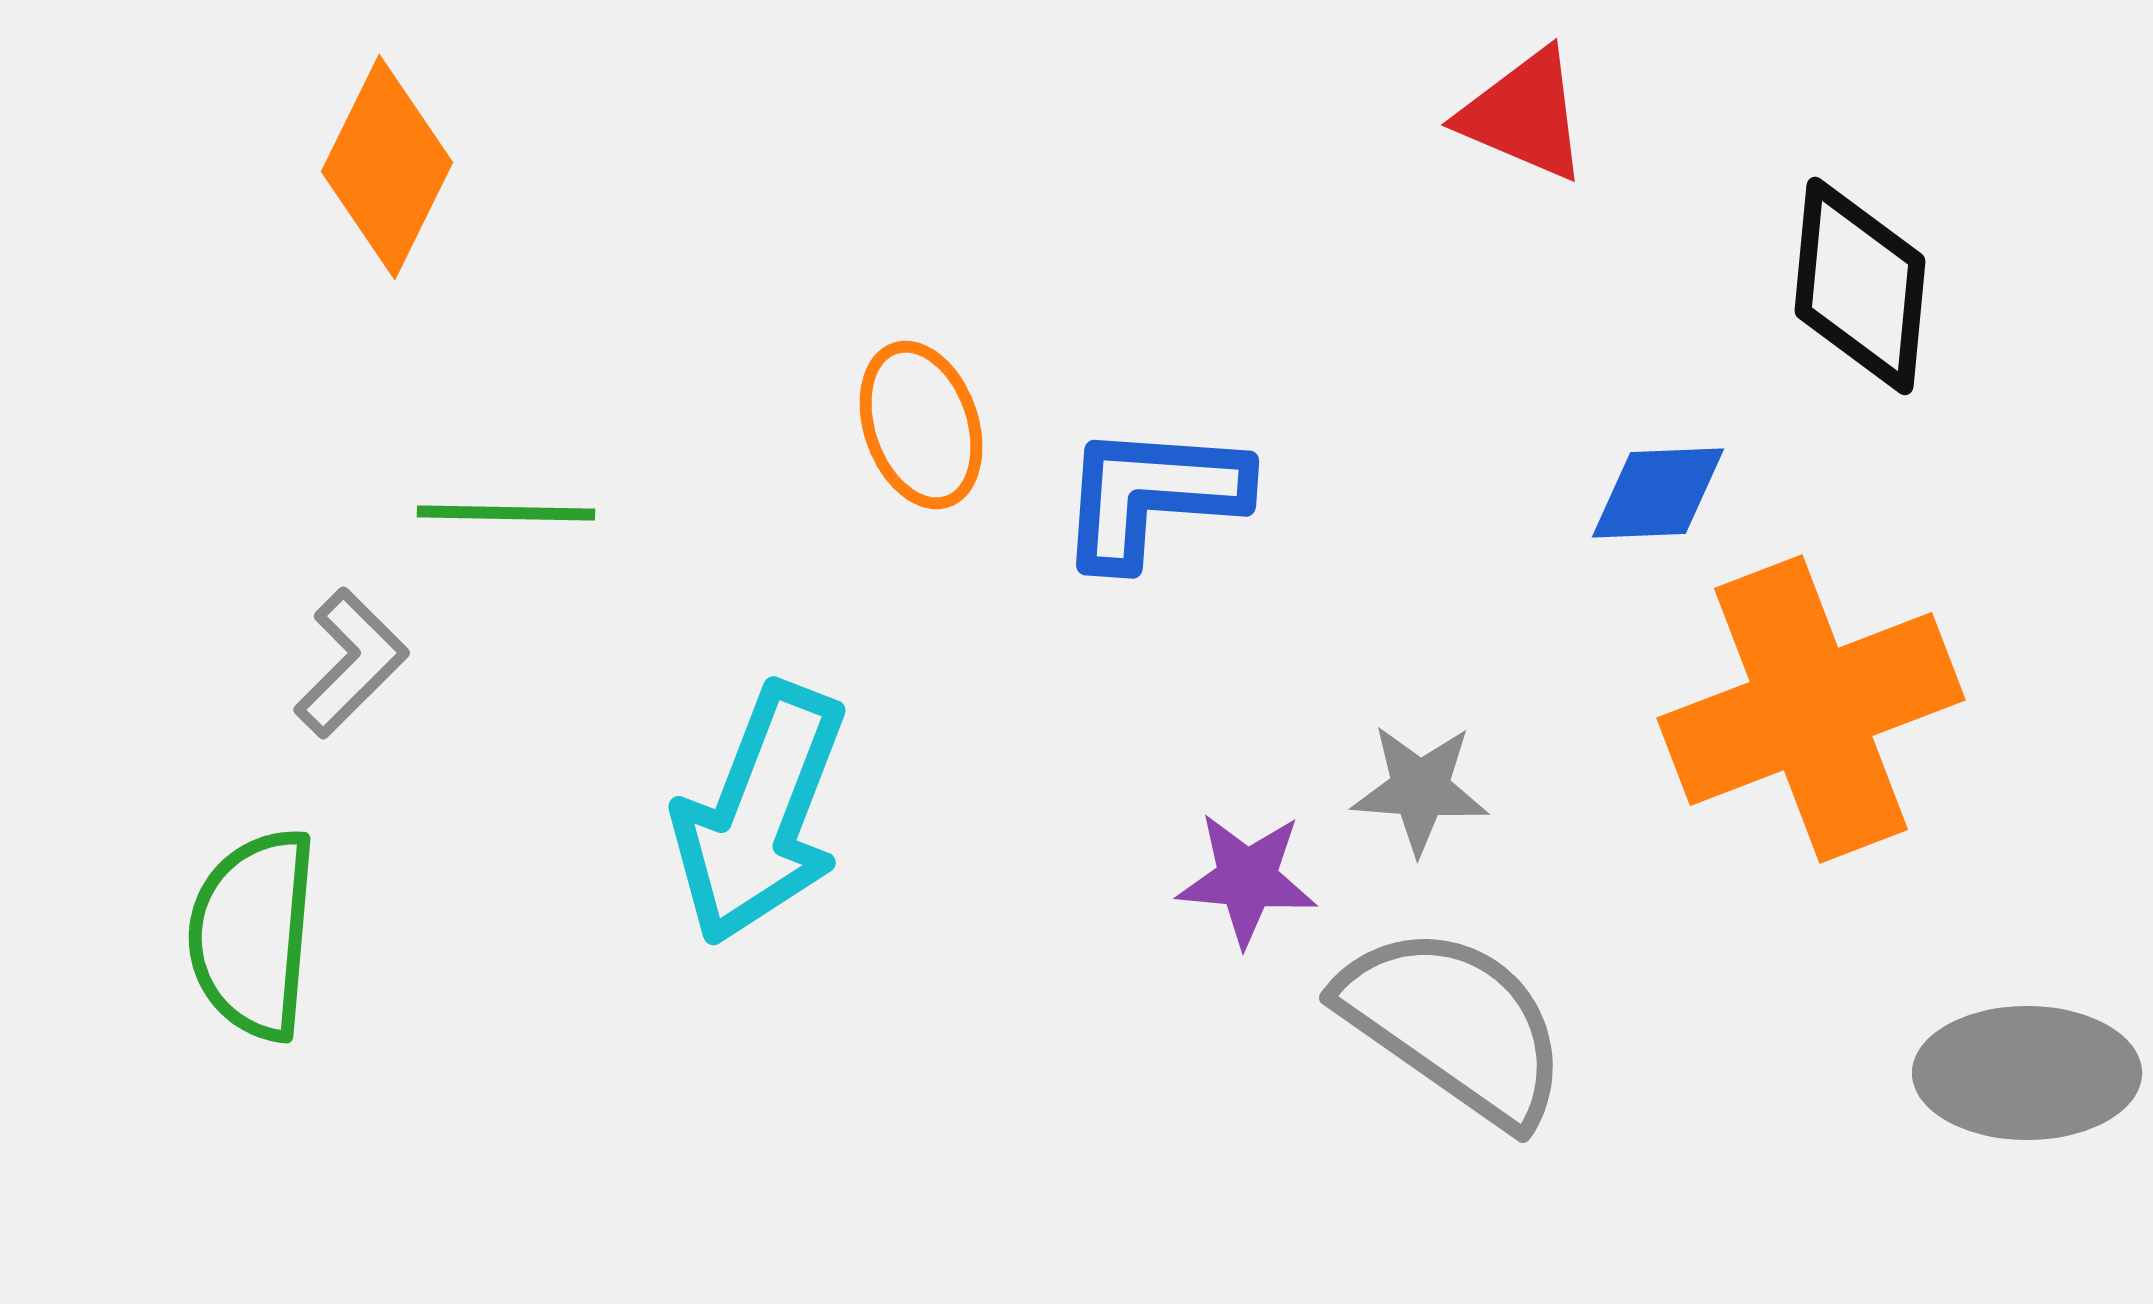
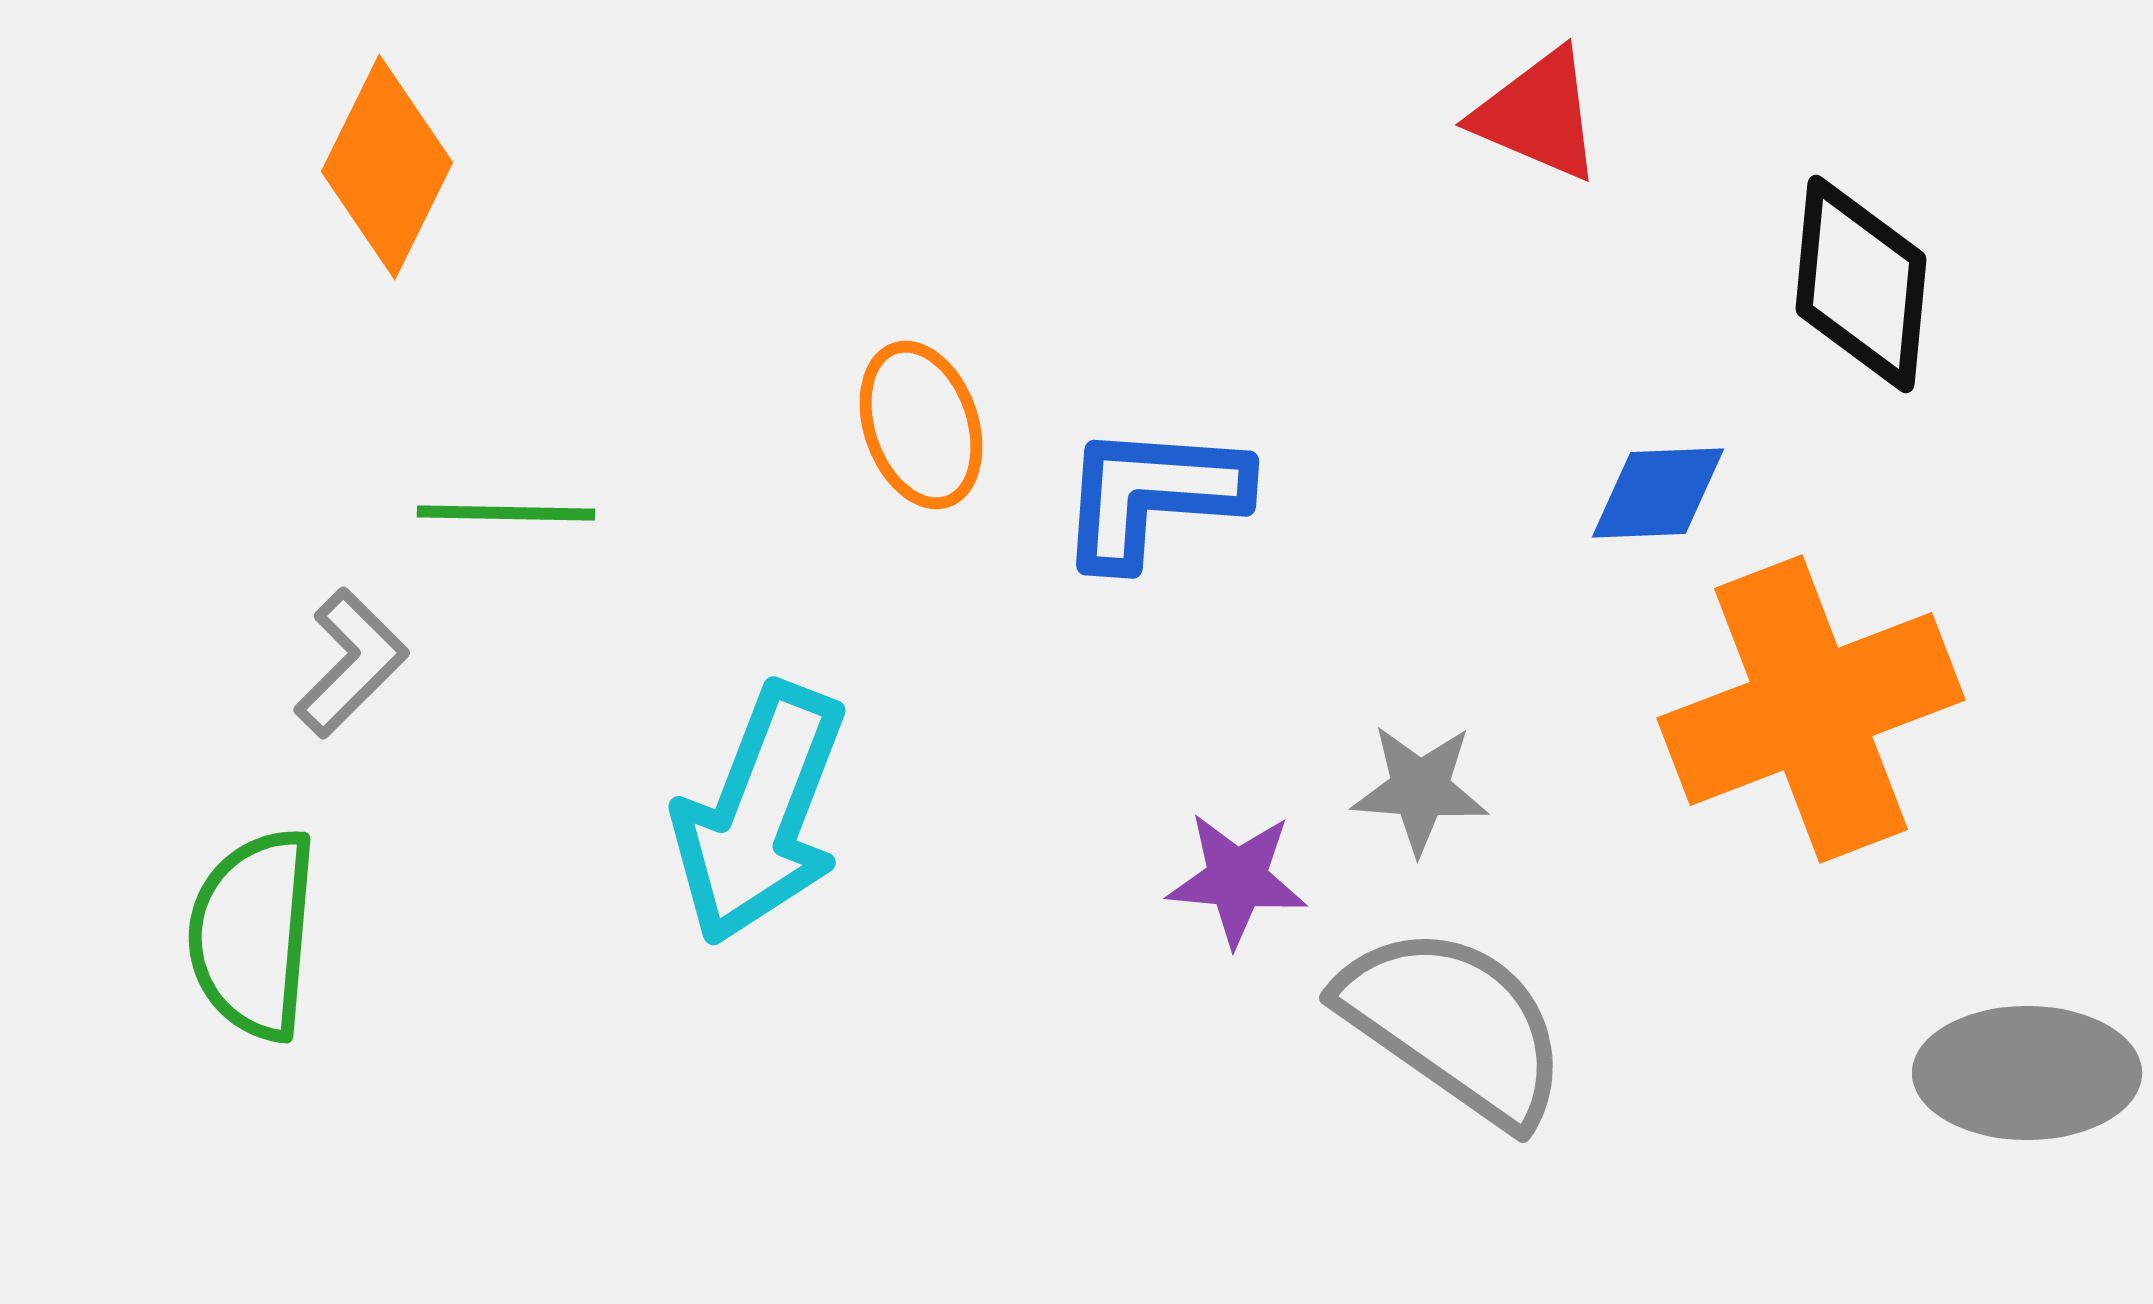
red triangle: moved 14 px right
black diamond: moved 1 px right, 2 px up
purple star: moved 10 px left
